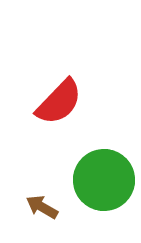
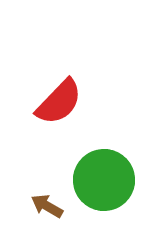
brown arrow: moved 5 px right, 1 px up
